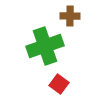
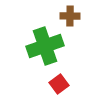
red square: rotated 18 degrees clockwise
